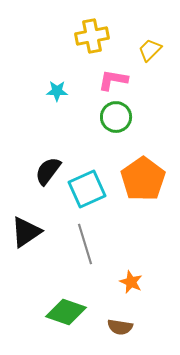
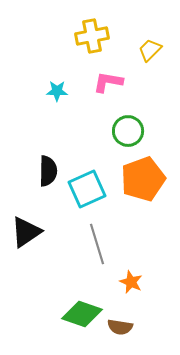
pink L-shape: moved 5 px left, 2 px down
green circle: moved 12 px right, 14 px down
black semicircle: rotated 144 degrees clockwise
orange pentagon: rotated 15 degrees clockwise
gray line: moved 12 px right
green diamond: moved 16 px right, 2 px down
